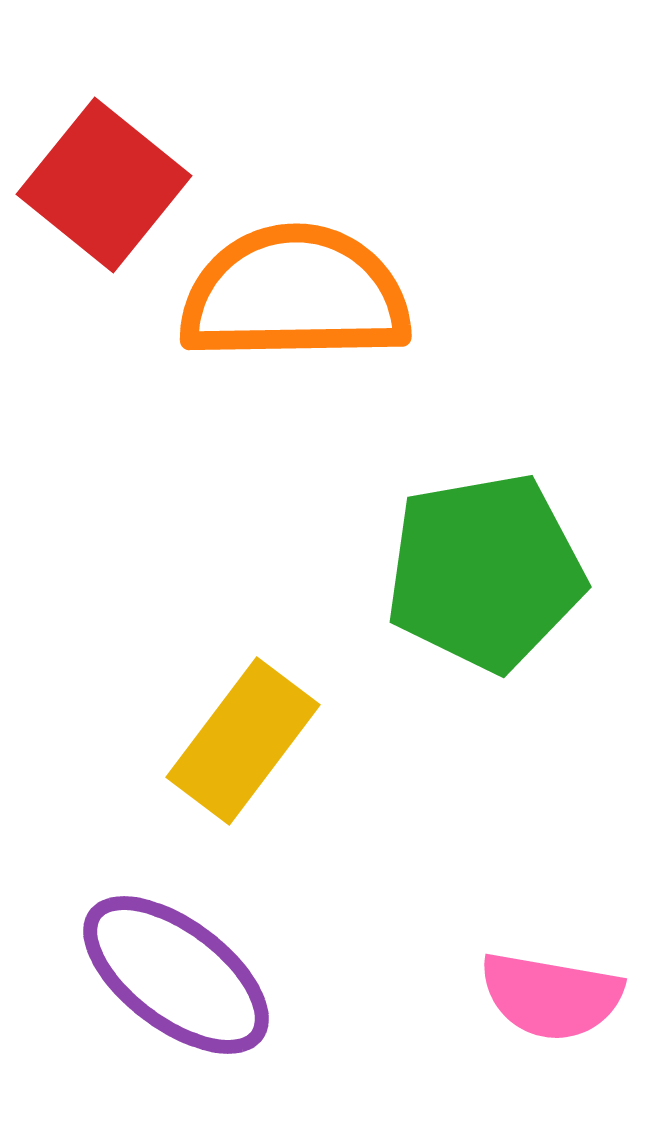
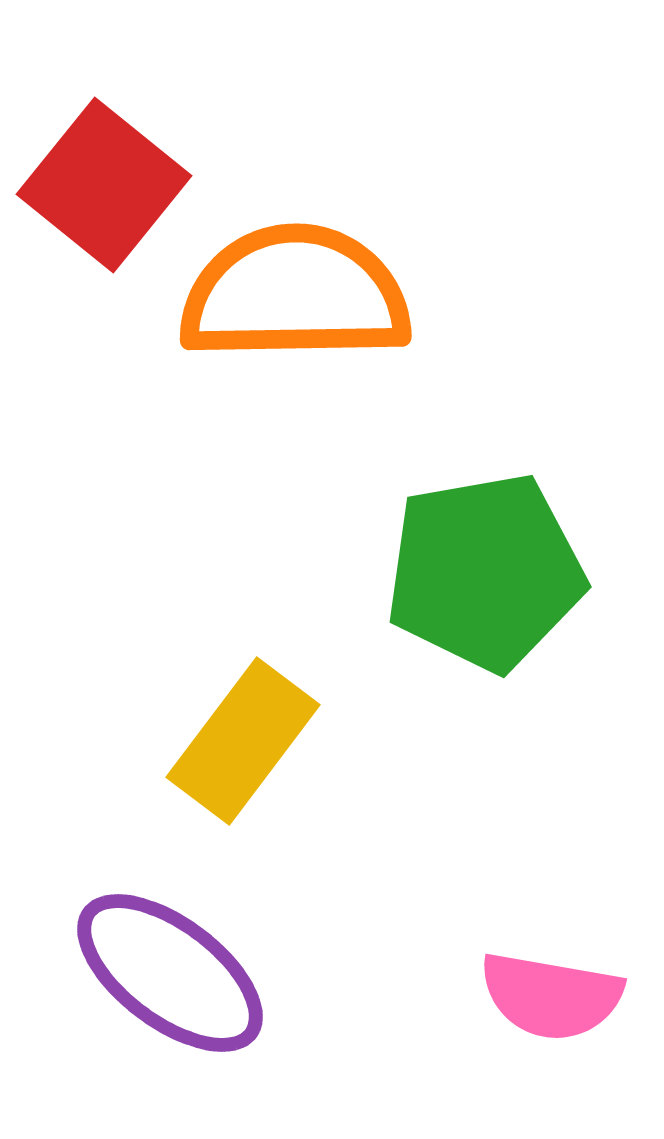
purple ellipse: moved 6 px left, 2 px up
